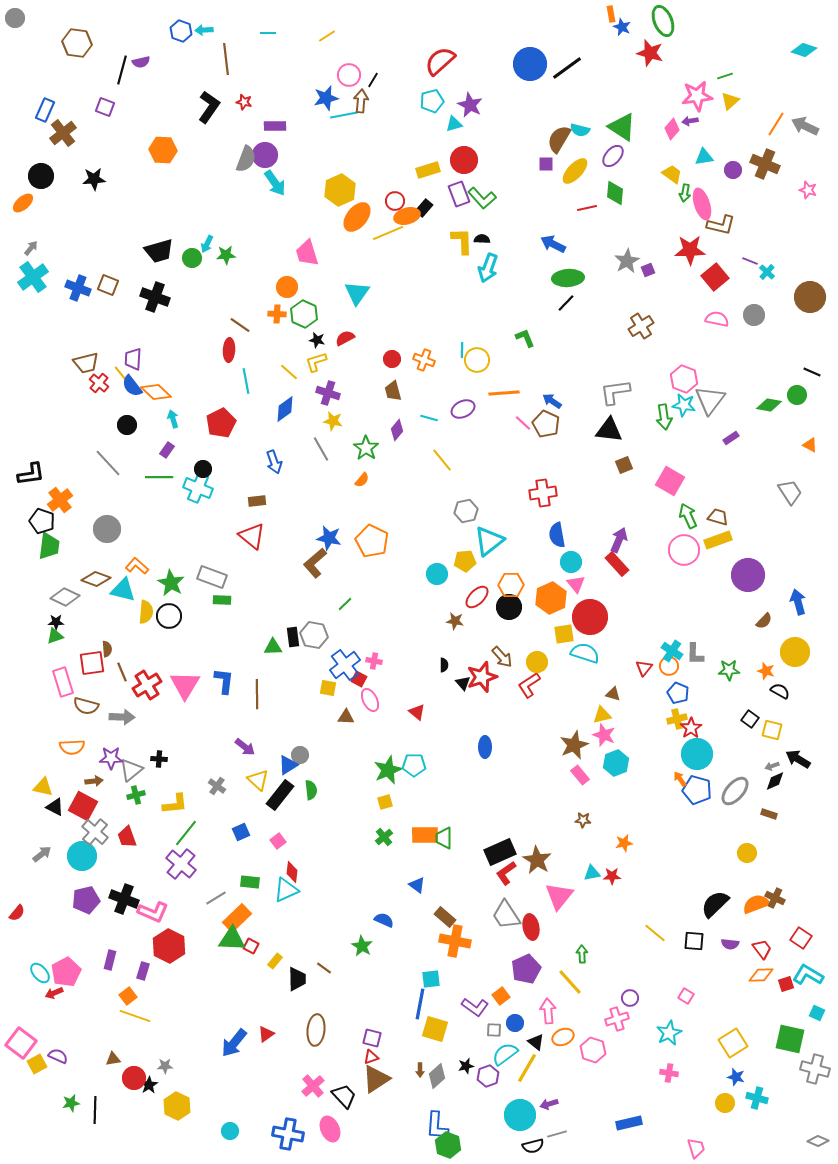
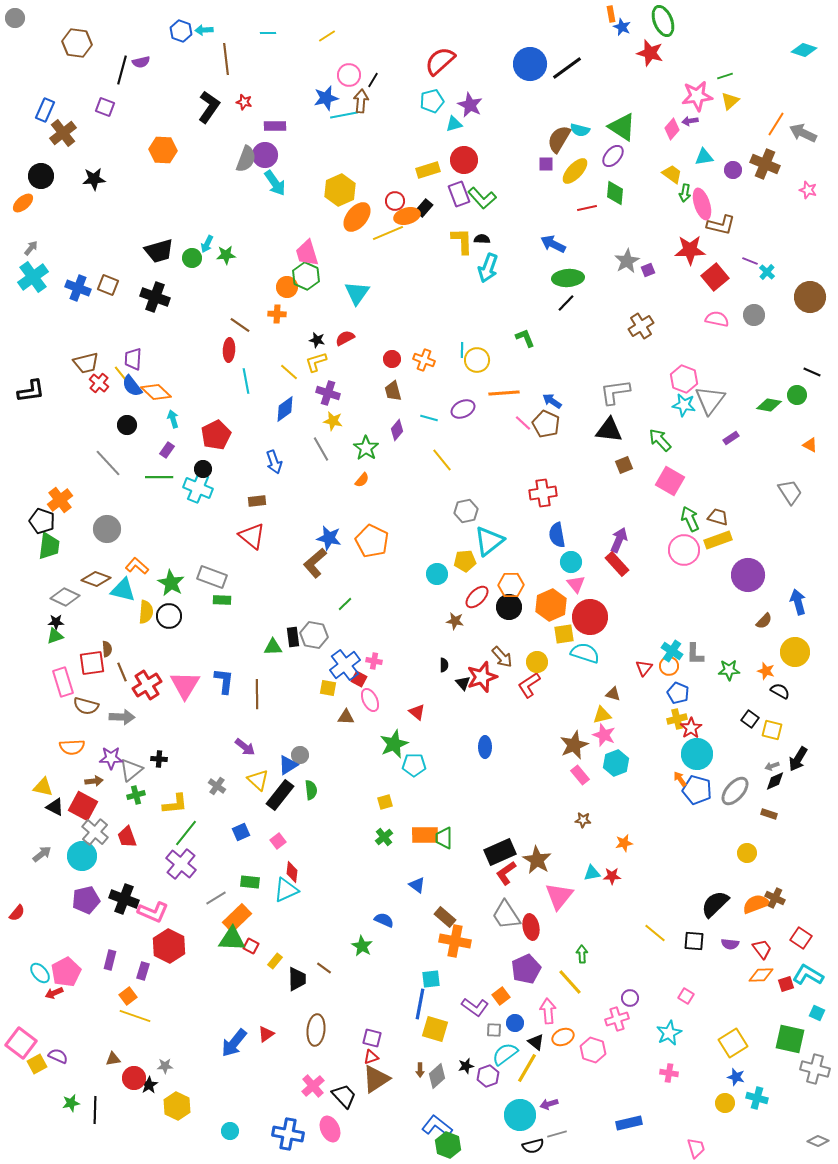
gray arrow at (805, 126): moved 2 px left, 7 px down
green hexagon at (304, 314): moved 2 px right, 38 px up
green arrow at (664, 417): moved 4 px left, 23 px down; rotated 145 degrees clockwise
red pentagon at (221, 423): moved 5 px left, 12 px down
black L-shape at (31, 474): moved 83 px up
green arrow at (688, 516): moved 2 px right, 3 px down
orange hexagon at (551, 598): moved 7 px down
black arrow at (798, 759): rotated 90 degrees counterclockwise
green star at (388, 770): moved 6 px right, 26 px up
blue L-shape at (437, 1126): rotated 124 degrees clockwise
